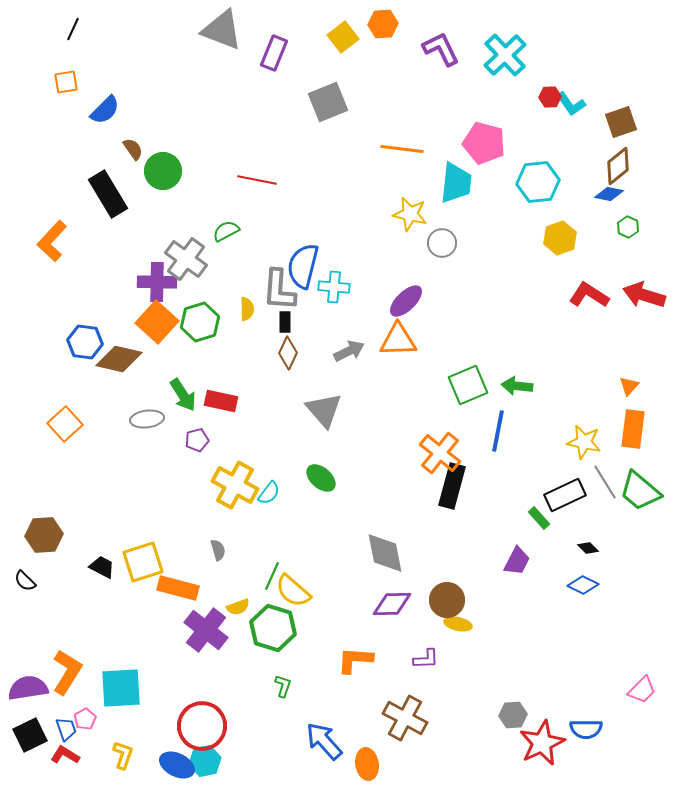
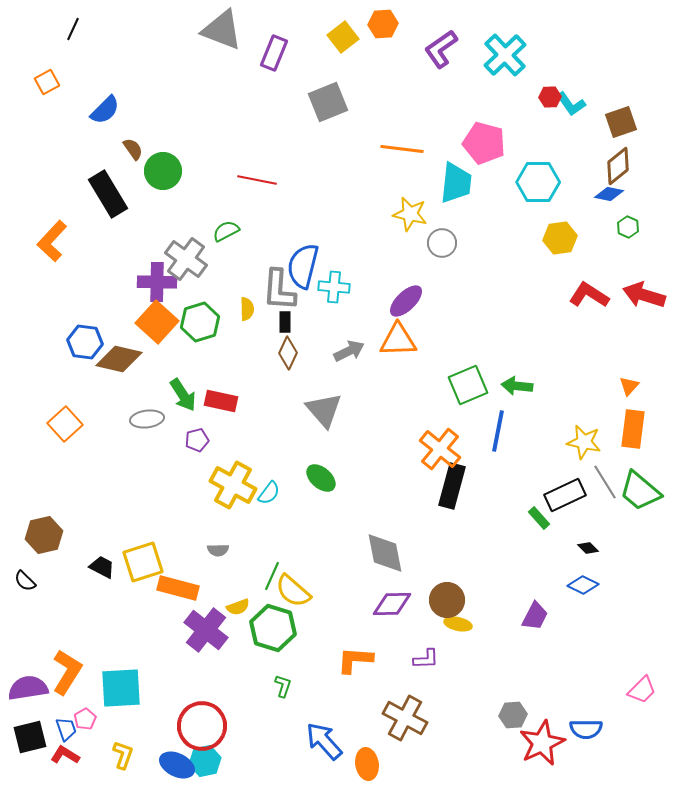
purple L-shape at (441, 49): rotated 99 degrees counterclockwise
orange square at (66, 82): moved 19 px left; rotated 20 degrees counterclockwise
cyan hexagon at (538, 182): rotated 6 degrees clockwise
yellow hexagon at (560, 238): rotated 12 degrees clockwise
orange cross at (440, 453): moved 4 px up
yellow cross at (235, 485): moved 2 px left
brown hexagon at (44, 535): rotated 9 degrees counterclockwise
gray semicircle at (218, 550): rotated 105 degrees clockwise
purple trapezoid at (517, 561): moved 18 px right, 55 px down
black square at (30, 735): moved 2 px down; rotated 12 degrees clockwise
